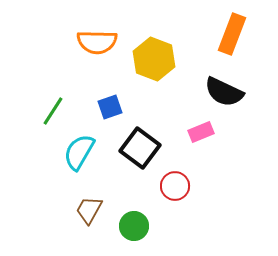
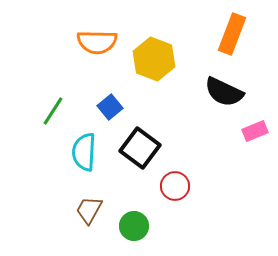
blue square: rotated 20 degrees counterclockwise
pink rectangle: moved 54 px right, 1 px up
cyan semicircle: moved 5 px right; rotated 27 degrees counterclockwise
